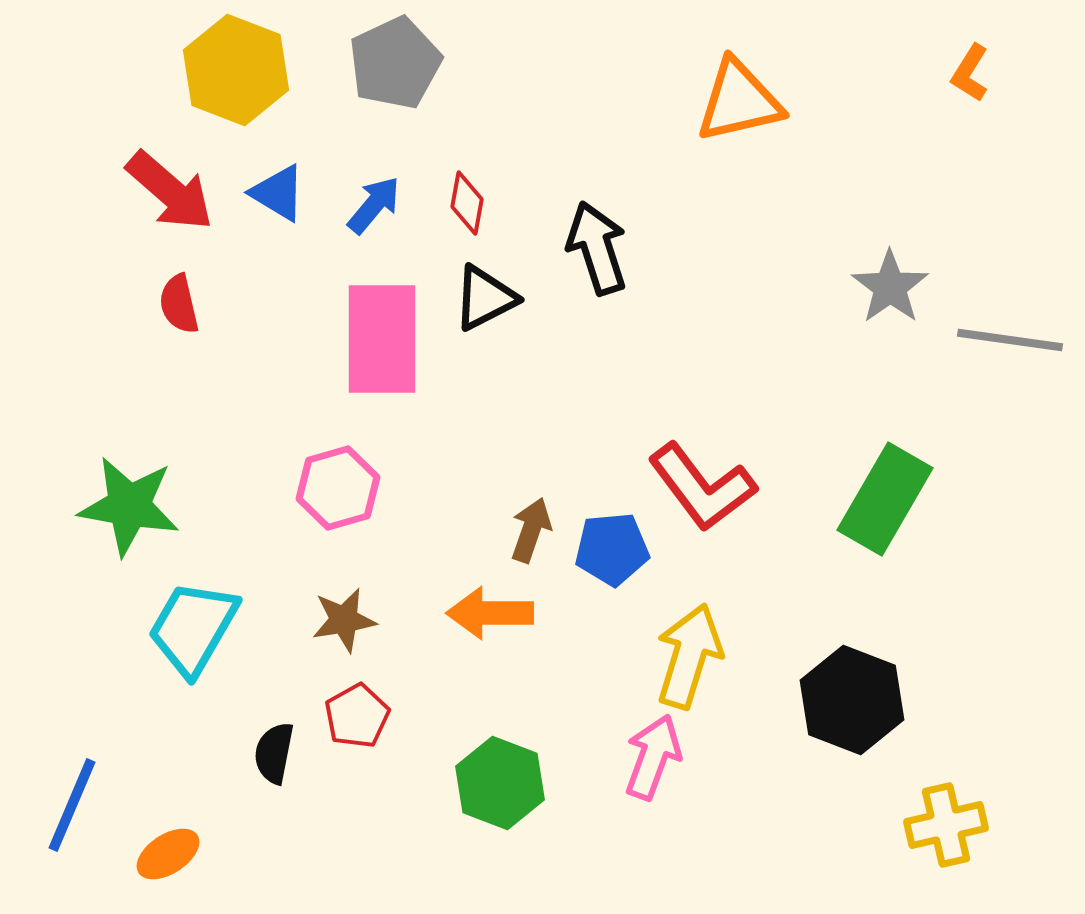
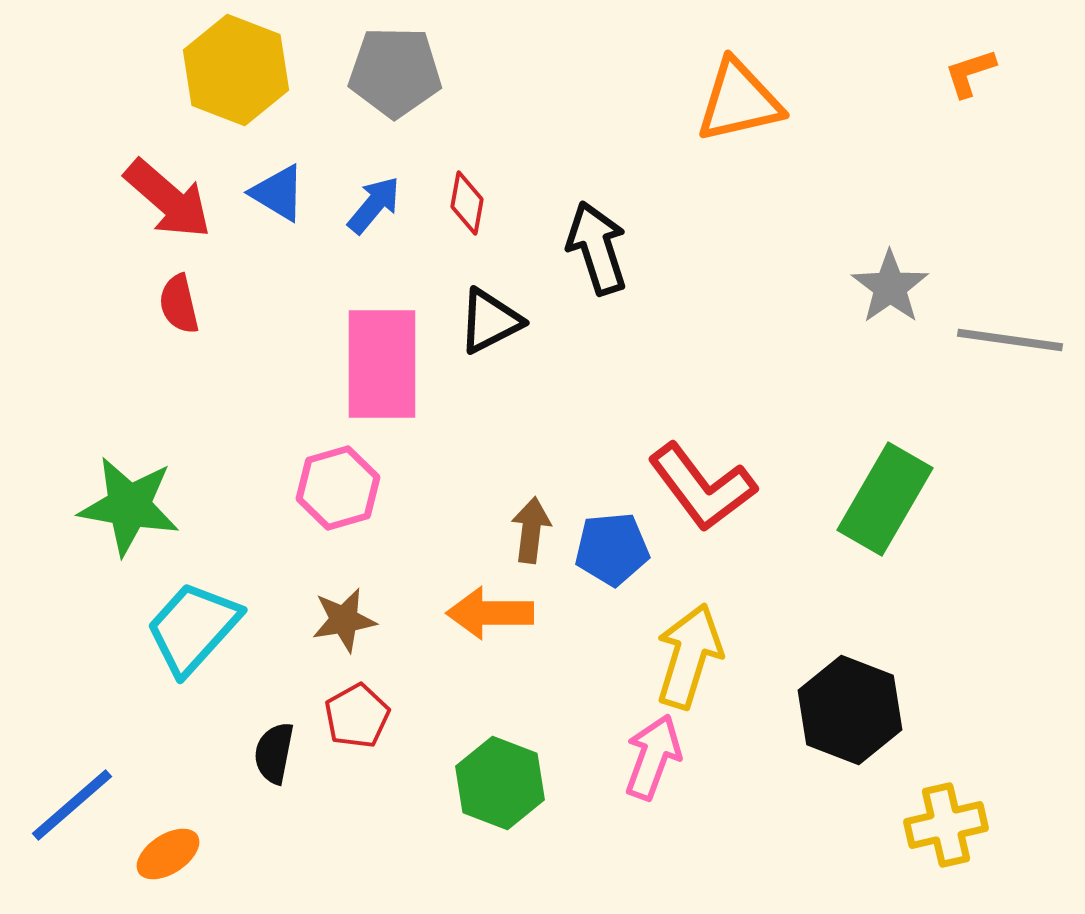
gray pentagon: moved 9 px down; rotated 26 degrees clockwise
orange L-shape: rotated 40 degrees clockwise
red arrow: moved 2 px left, 8 px down
black triangle: moved 5 px right, 23 px down
pink rectangle: moved 25 px down
brown arrow: rotated 12 degrees counterclockwise
cyan trapezoid: rotated 12 degrees clockwise
black hexagon: moved 2 px left, 10 px down
blue line: rotated 26 degrees clockwise
